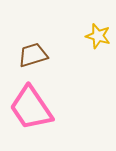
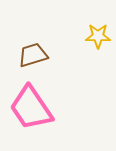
yellow star: rotated 15 degrees counterclockwise
